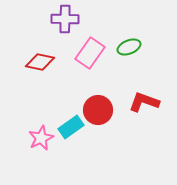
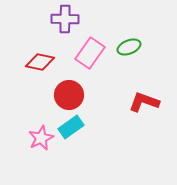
red circle: moved 29 px left, 15 px up
